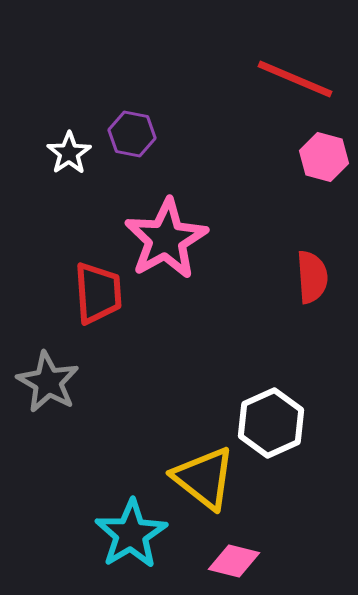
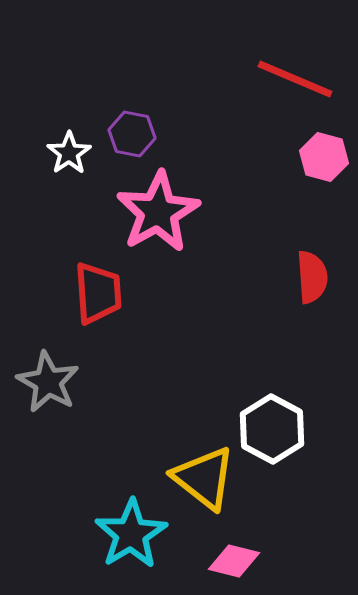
pink star: moved 8 px left, 27 px up
white hexagon: moved 1 px right, 6 px down; rotated 8 degrees counterclockwise
